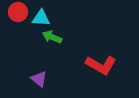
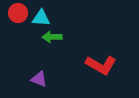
red circle: moved 1 px down
green arrow: rotated 24 degrees counterclockwise
purple triangle: rotated 18 degrees counterclockwise
